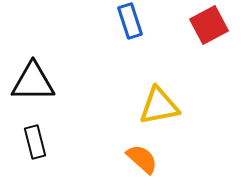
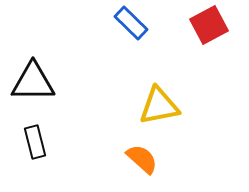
blue rectangle: moved 1 px right, 2 px down; rotated 28 degrees counterclockwise
